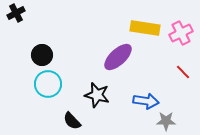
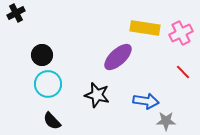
black semicircle: moved 20 px left
